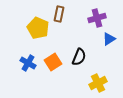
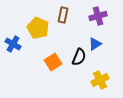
brown rectangle: moved 4 px right, 1 px down
purple cross: moved 1 px right, 2 px up
blue triangle: moved 14 px left, 5 px down
blue cross: moved 15 px left, 19 px up
yellow cross: moved 2 px right, 3 px up
